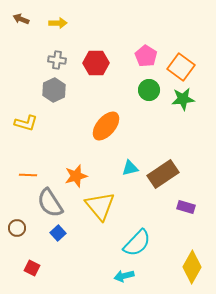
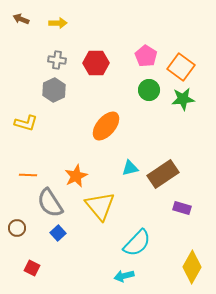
orange star: rotated 10 degrees counterclockwise
purple rectangle: moved 4 px left, 1 px down
